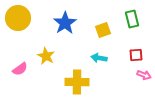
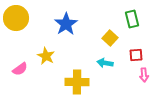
yellow circle: moved 2 px left
blue star: moved 1 px right, 1 px down
yellow square: moved 7 px right, 8 px down; rotated 28 degrees counterclockwise
cyan arrow: moved 6 px right, 5 px down
pink arrow: rotated 64 degrees clockwise
